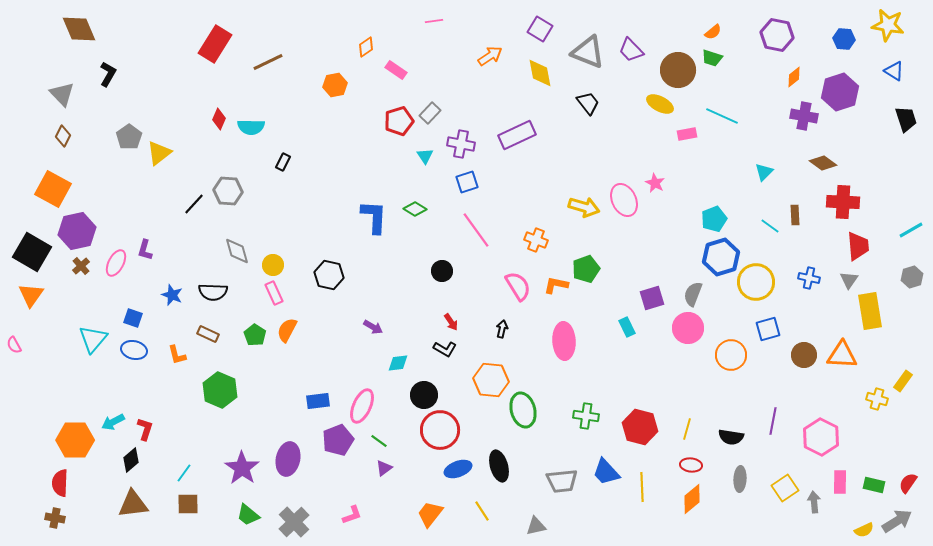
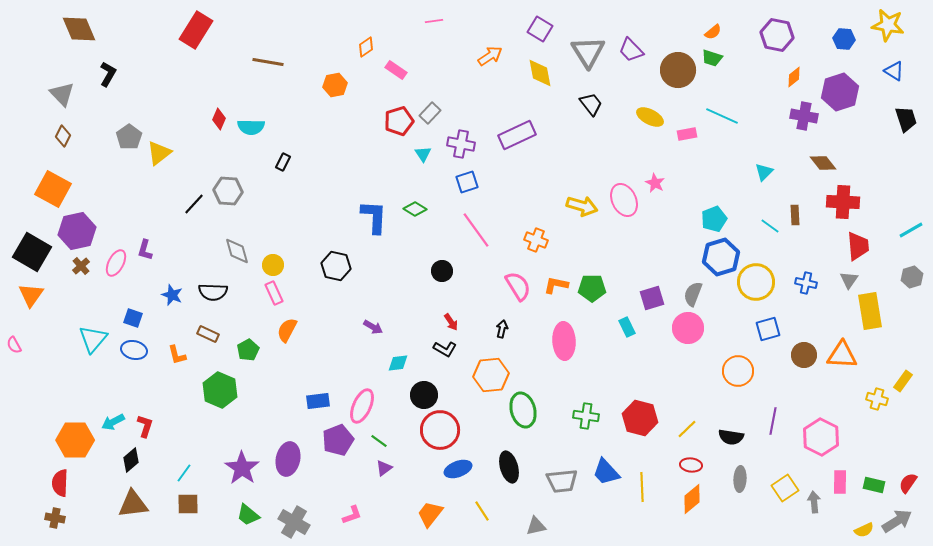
red rectangle at (215, 44): moved 19 px left, 14 px up
gray triangle at (588, 52): rotated 36 degrees clockwise
brown line at (268, 62): rotated 36 degrees clockwise
black trapezoid at (588, 103): moved 3 px right, 1 px down
yellow ellipse at (660, 104): moved 10 px left, 13 px down
cyan triangle at (425, 156): moved 2 px left, 2 px up
brown diamond at (823, 163): rotated 16 degrees clockwise
yellow arrow at (584, 207): moved 2 px left, 1 px up
green pentagon at (586, 269): moved 6 px right, 19 px down; rotated 20 degrees clockwise
black hexagon at (329, 275): moved 7 px right, 9 px up
blue cross at (809, 278): moved 3 px left, 5 px down
green pentagon at (255, 335): moved 7 px left, 15 px down; rotated 10 degrees clockwise
orange circle at (731, 355): moved 7 px right, 16 px down
orange hexagon at (491, 380): moved 5 px up; rotated 12 degrees counterclockwise
red hexagon at (640, 427): moved 9 px up
red L-shape at (145, 429): moved 3 px up
yellow line at (687, 429): rotated 30 degrees clockwise
black ellipse at (499, 466): moved 10 px right, 1 px down
gray cross at (294, 522): rotated 16 degrees counterclockwise
